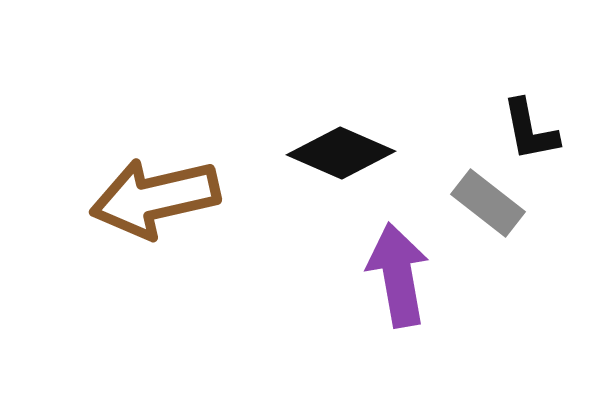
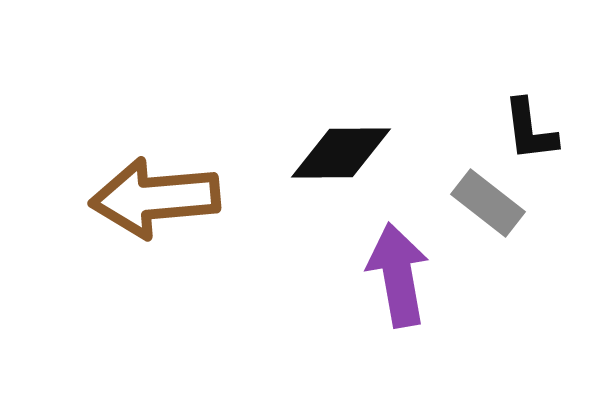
black L-shape: rotated 4 degrees clockwise
black diamond: rotated 24 degrees counterclockwise
brown arrow: rotated 8 degrees clockwise
